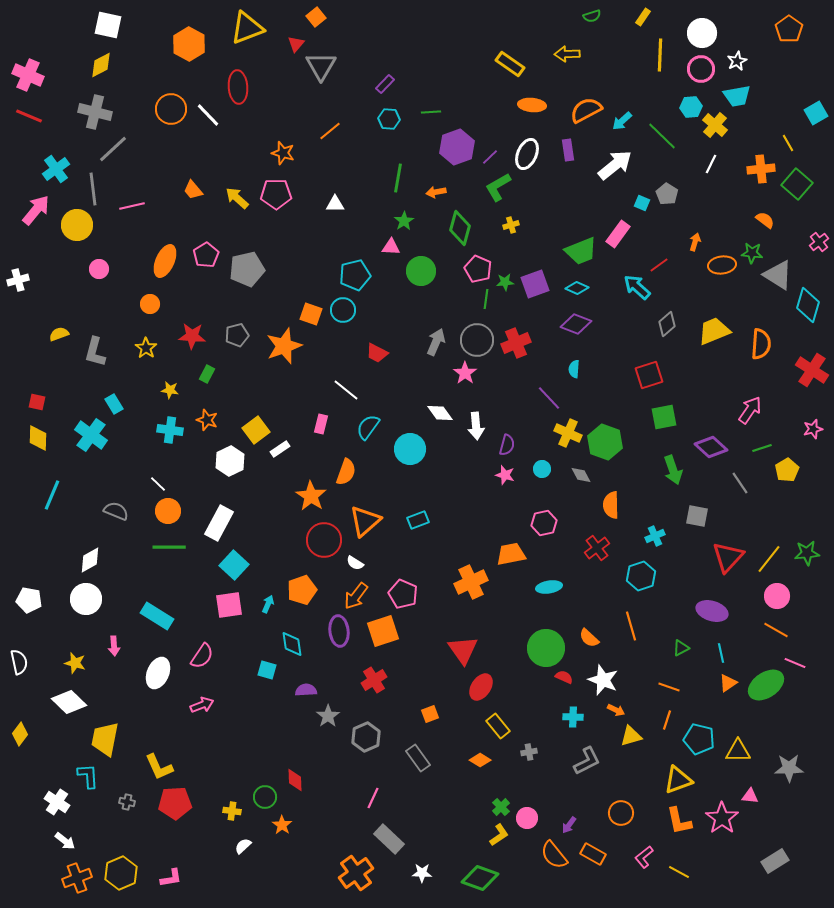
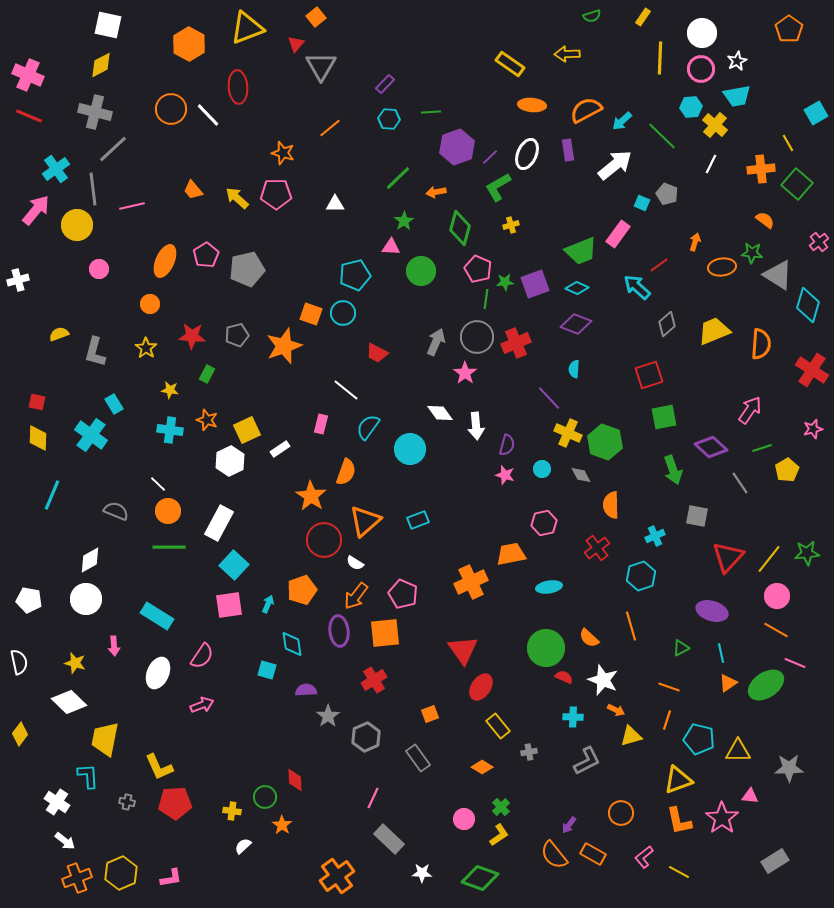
yellow line at (660, 55): moved 3 px down
orange line at (330, 131): moved 3 px up
green line at (398, 178): rotated 36 degrees clockwise
gray pentagon at (667, 194): rotated 10 degrees counterclockwise
orange ellipse at (722, 265): moved 2 px down
cyan circle at (343, 310): moved 3 px down
gray circle at (477, 340): moved 3 px up
yellow square at (256, 430): moved 9 px left; rotated 12 degrees clockwise
orange square at (383, 631): moved 2 px right, 2 px down; rotated 12 degrees clockwise
orange diamond at (480, 760): moved 2 px right, 7 px down
pink circle at (527, 818): moved 63 px left, 1 px down
orange cross at (356, 873): moved 19 px left, 3 px down
